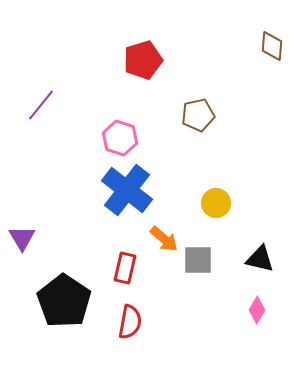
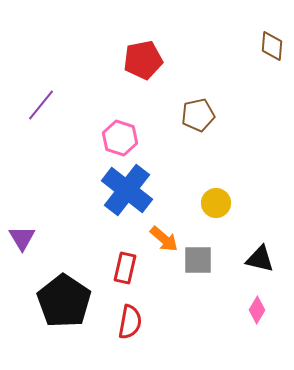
red pentagon: rotated 6 degrees clockwise
